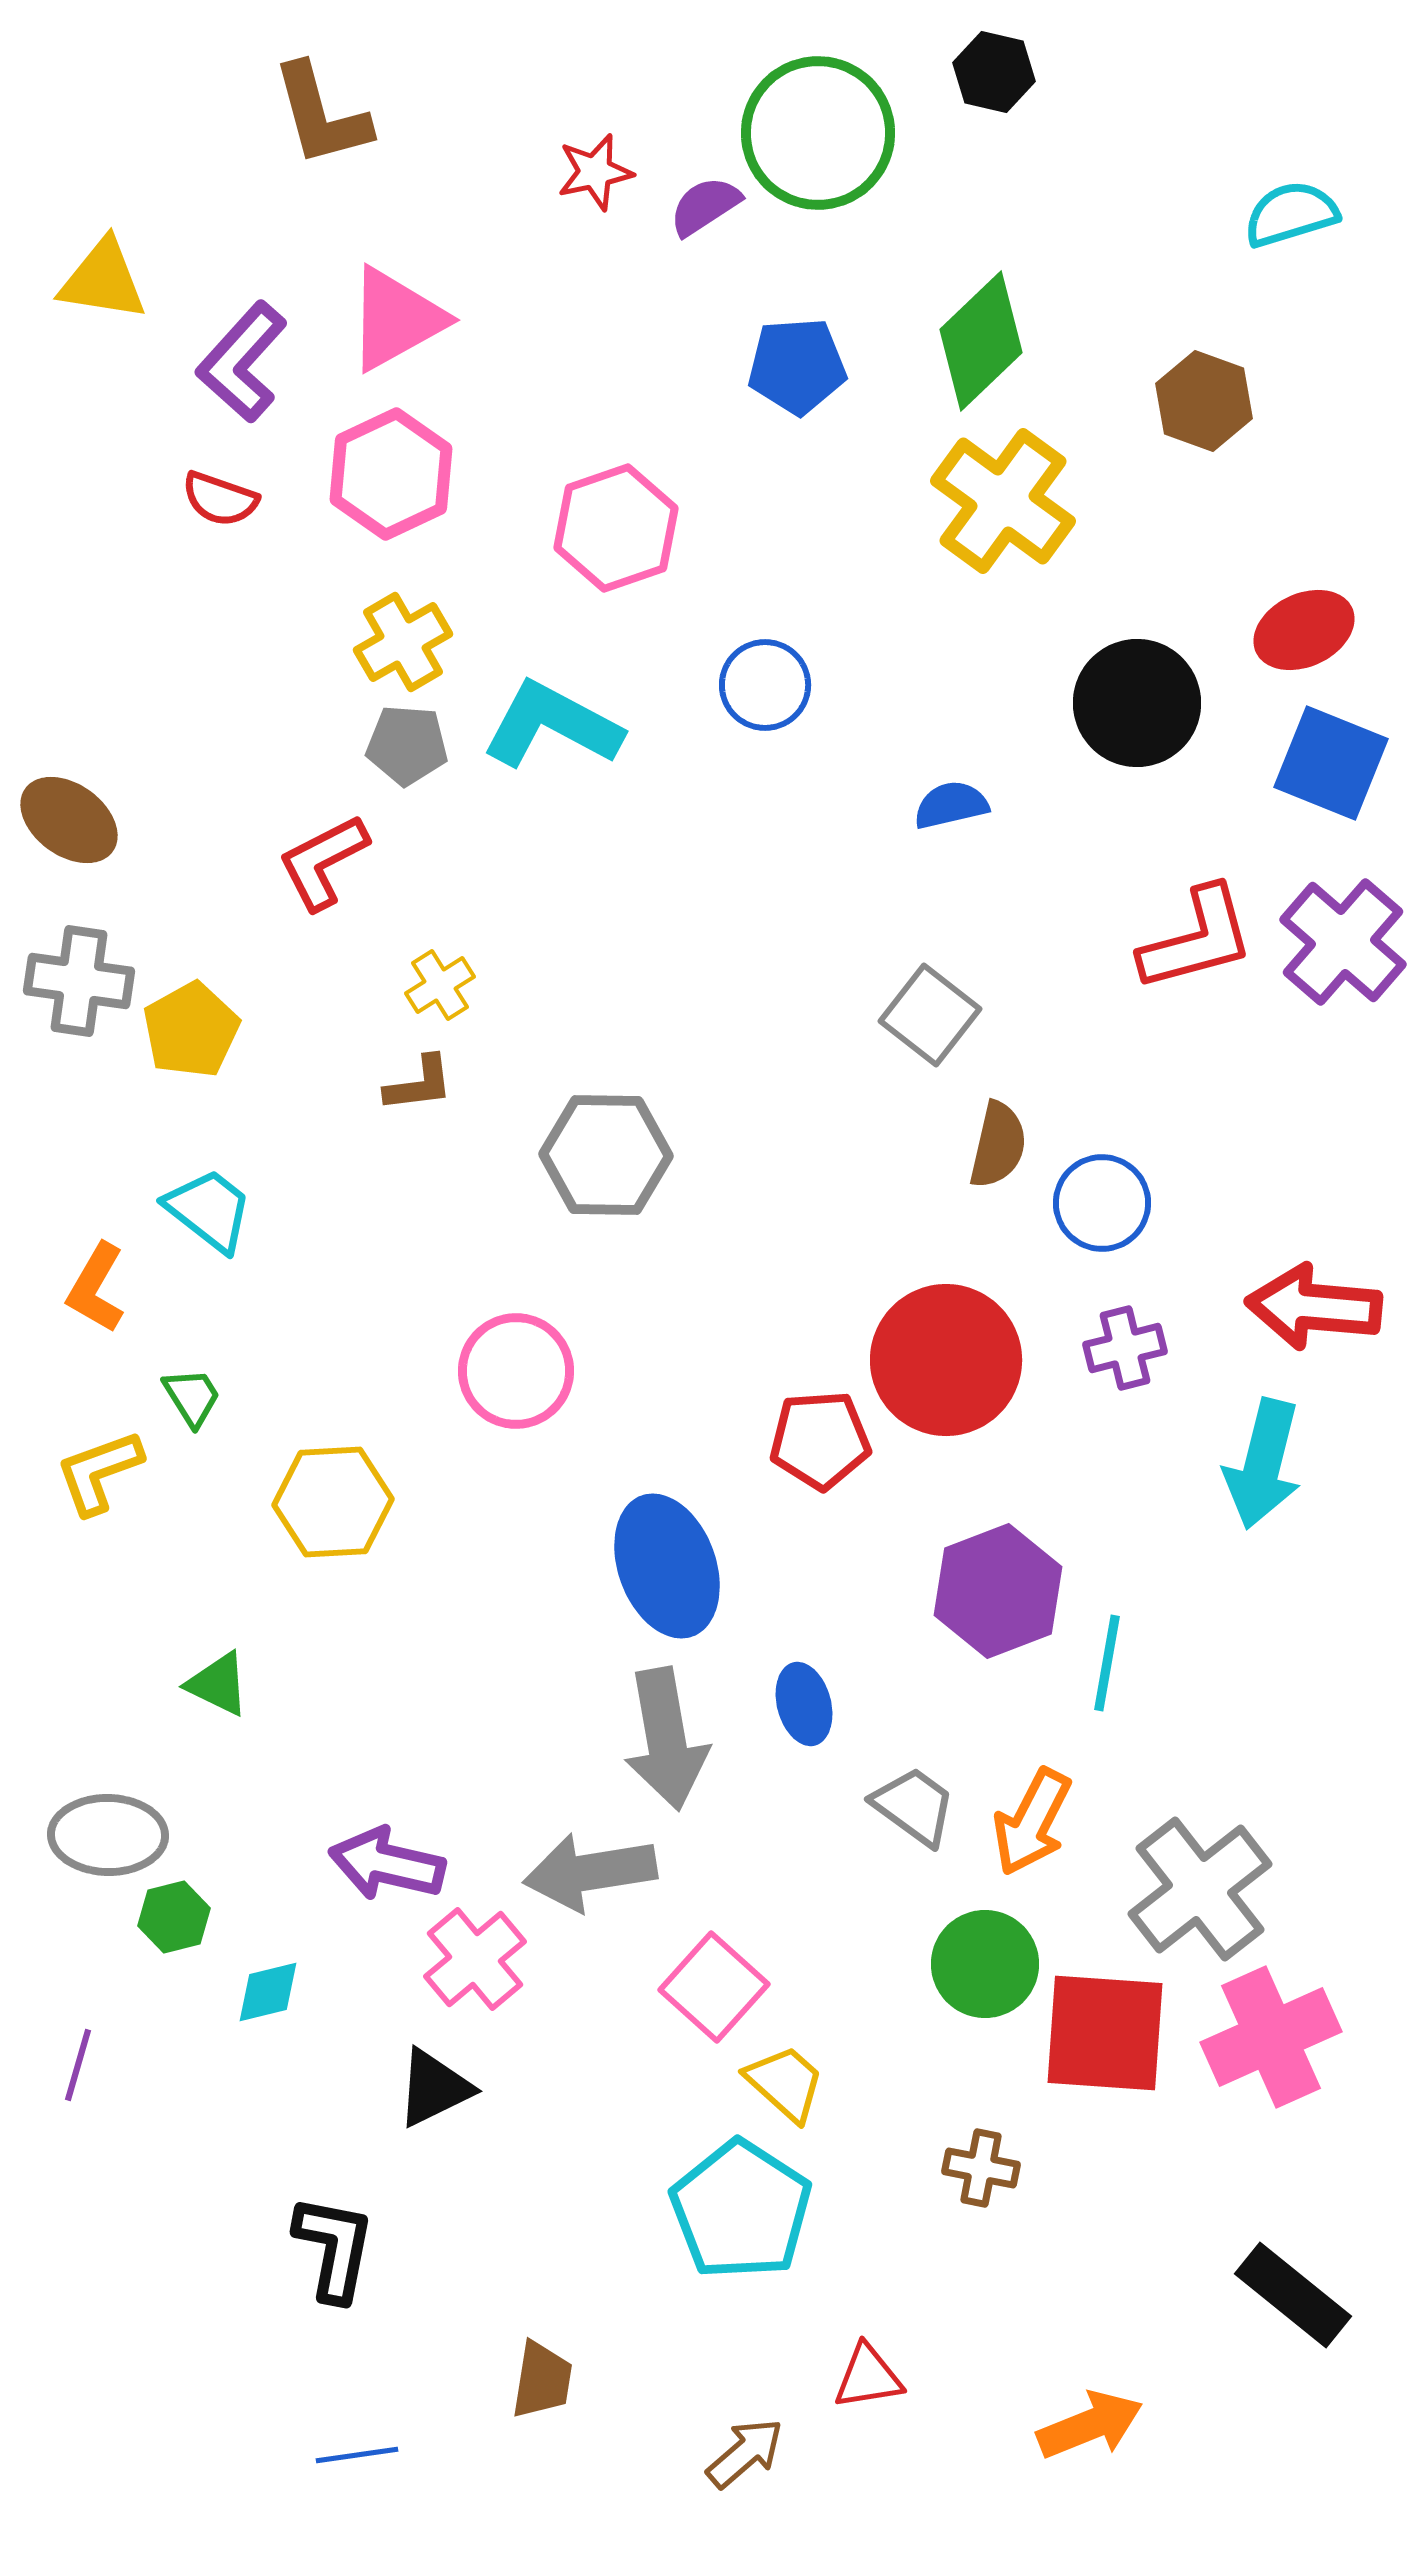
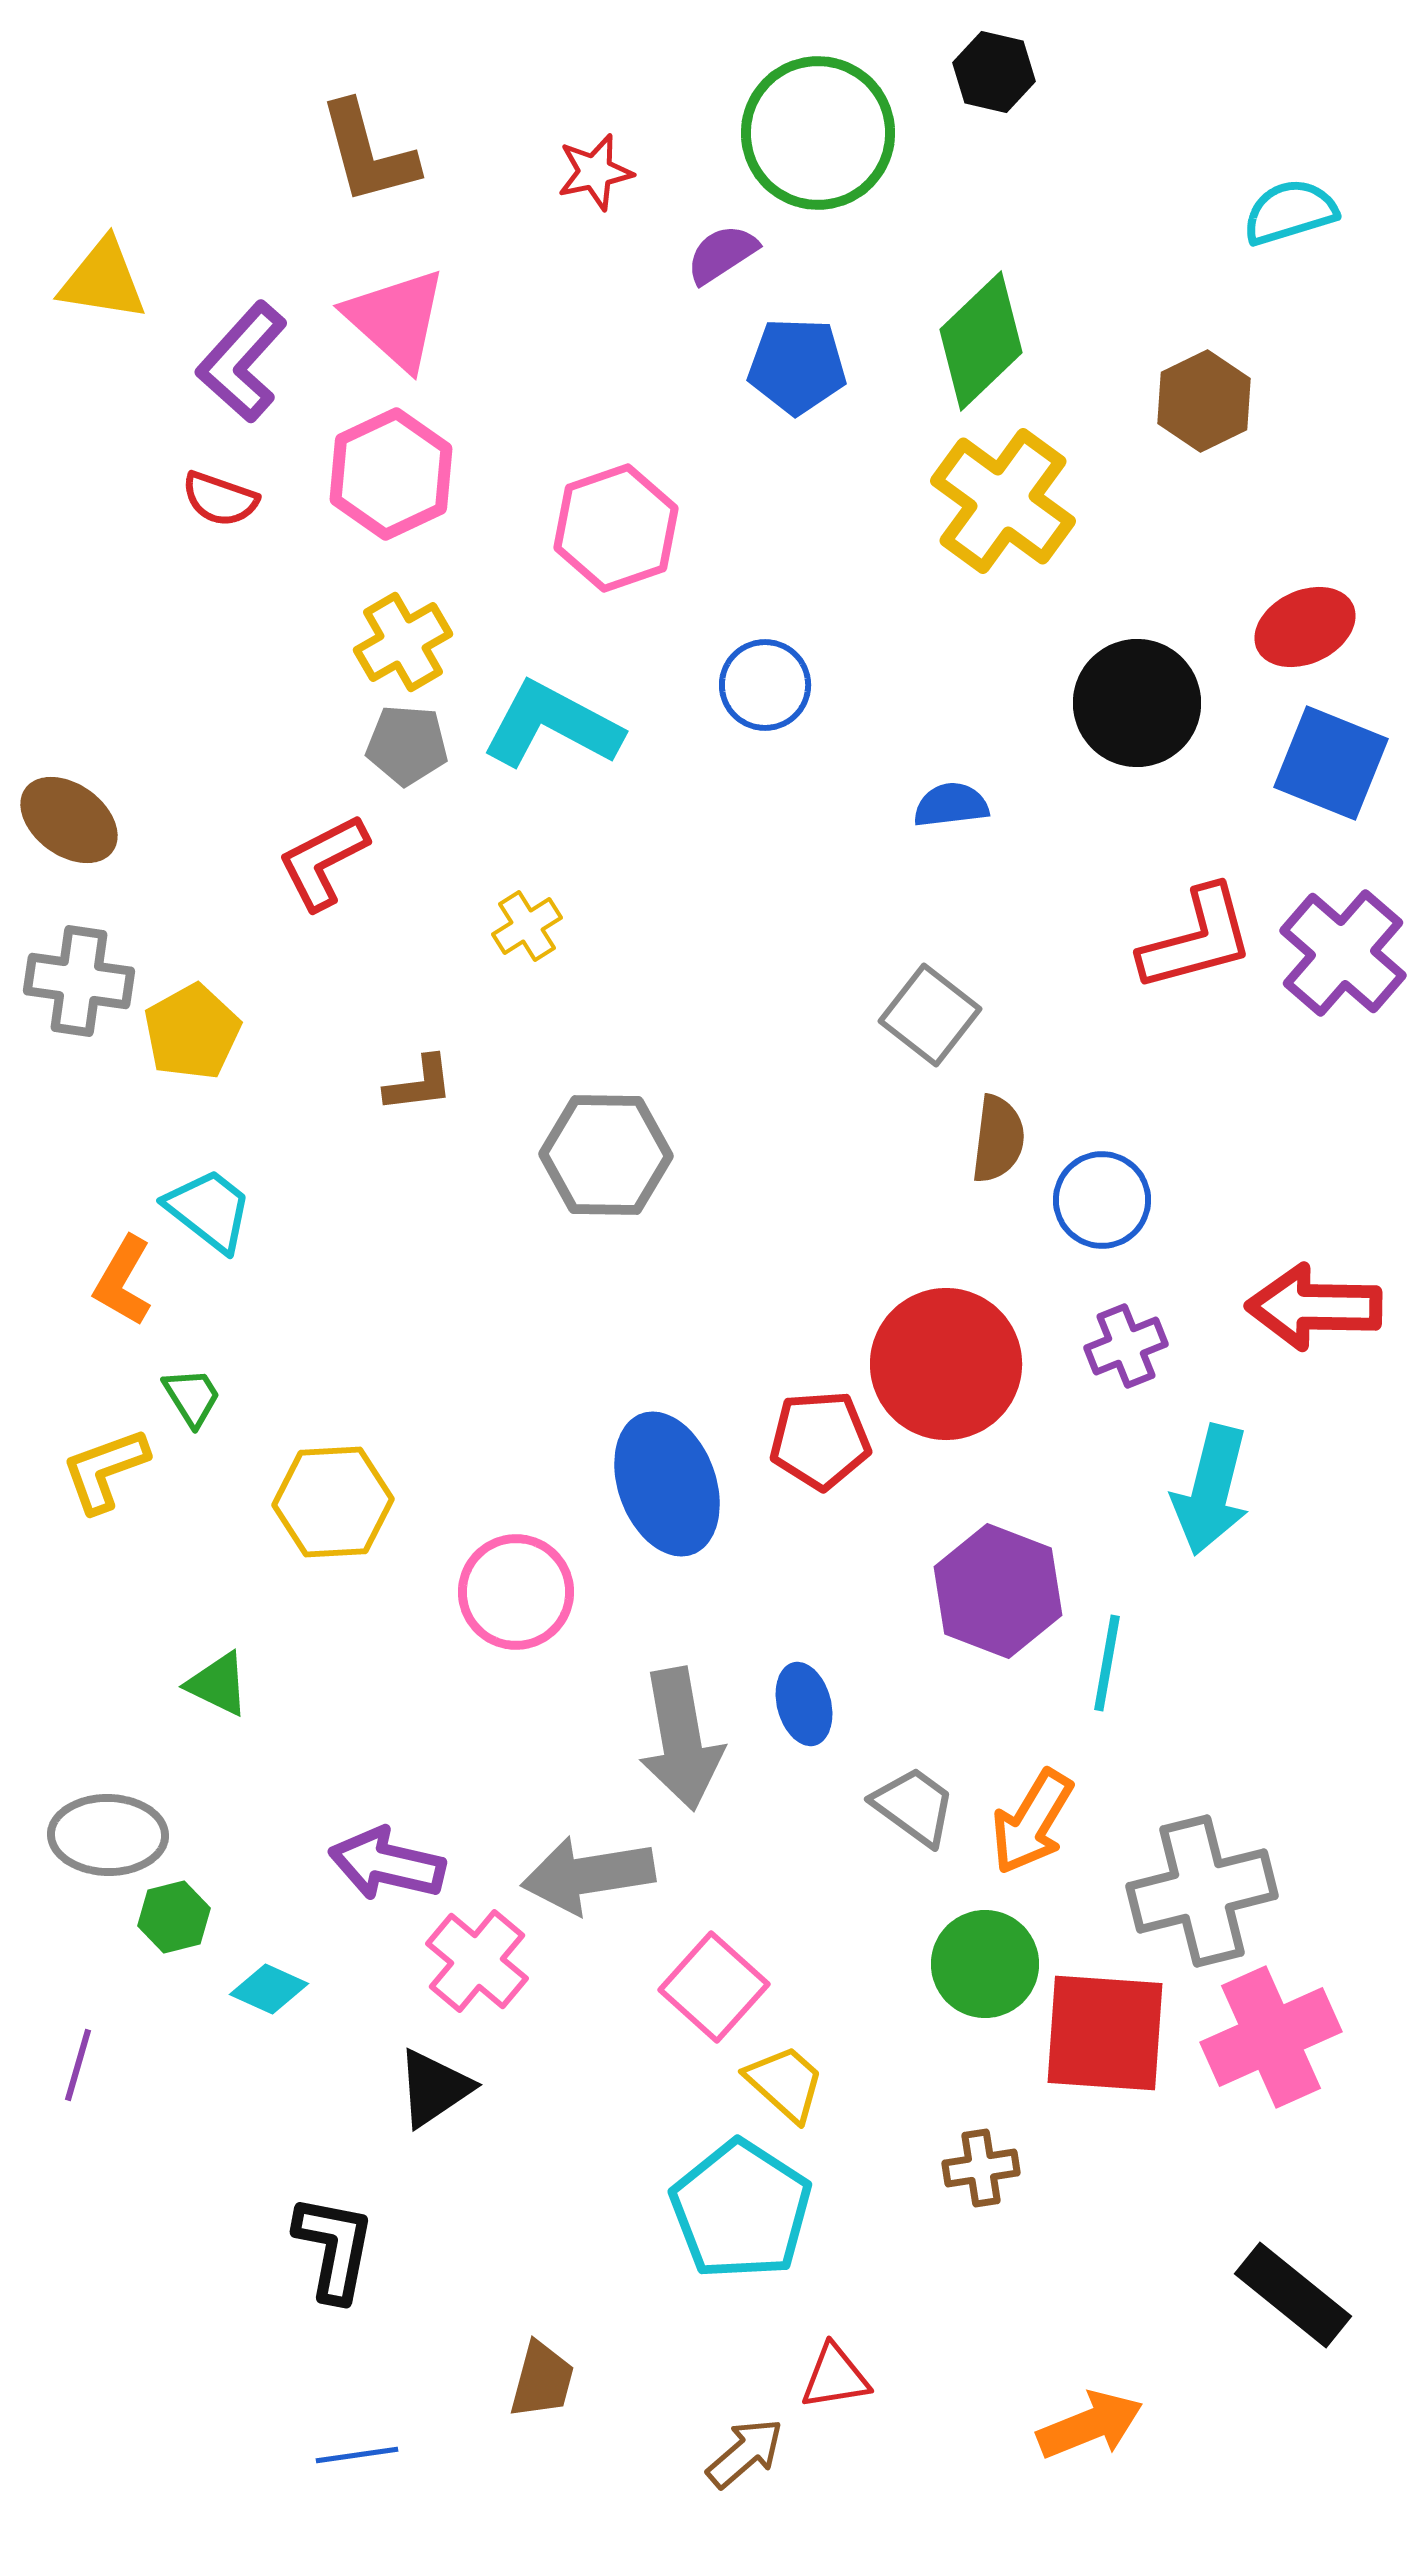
brown L-shape at (321, 115): moved 47 px right, 38 px down
purple semicircle at (705, 206): moved 17 px right, 48 px down
cyan semicircle at (1291, 214): moved 1 px left, 2 px up
pink triangle at (396, 319): rotated 49 degrees counterclockwise
blue pentagon at (797, 366): rotated 6 degrees clockwise
brown hexagon at (1204, 401): rotated 14 degrees clockwise
red ellipse at (1304, 630): moved 1 px right, 3 px up
blue semicircle at (951, 805): rotated 6 degrees clockwise
purple cross at (1343, 942): moved 11 px down
yellow cross at (440, 985): moved 87 px right, 59 px up
yellow pentagon at (191, 1030): moved 1 px right, 2 px down
brown semicircle at (998, 1145): moved 6 px up; rotated 6 degrees counterclockwise
blue circle at (1102, 1203): moved 3 px up
orange L-shape at (96, 1288): moved 27 px right, 7 px up
red arrow at (1314, 1307): rotated 4 degrees counterclockwise
purple cross at (1125, 1348): moved 1 px right, 2 px up; rotated 8 degrees counterclockwise
red circle at (946, 1360): moved 4 px down
pink circle at (516, 1371): moved 221 px down
cyan arrow at (1263, 1464): moved 52 px left, 26 px down
yellow L-shape at (99, 1472): moved 6 px right, 2 px up
blue ellipse at (667, 1566): moved 82 px up
purple hexagon at (998, 1591): rotated 18 degrees counterclockwise
gray arrow at (666, 1739): moved 15 px right
orange arrow at (1032, 1822): rotated 4 degrees clockwise
gray arrow at (590, 1872): moved 2 px left, 3 px down
gray cross at (1200, 1889): moved 2 px right, 2 px down; rotated 24 degrees clockwise
pink cross at (475, 1959): moved 2 px right, 2 px down; rotated 10 degrees counterclockwise
cyan diamond at (268, 1992): moved 1 px right, 3 px up; rotated 38 degrees clockwise
black triangle at (434, 2088): rotated 8 degrees counterclockwise
brown cross at (981, 2168): rotated 20 degrees counterclockwise
red triangle at (868, 2377): moved 33 px left
brown trapezoid at (542, 2380): rotated 6 degrees clockwise
